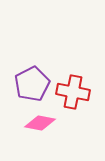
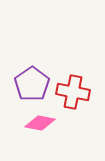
purple pentagon: rotated 8 degrees counterclockwise
